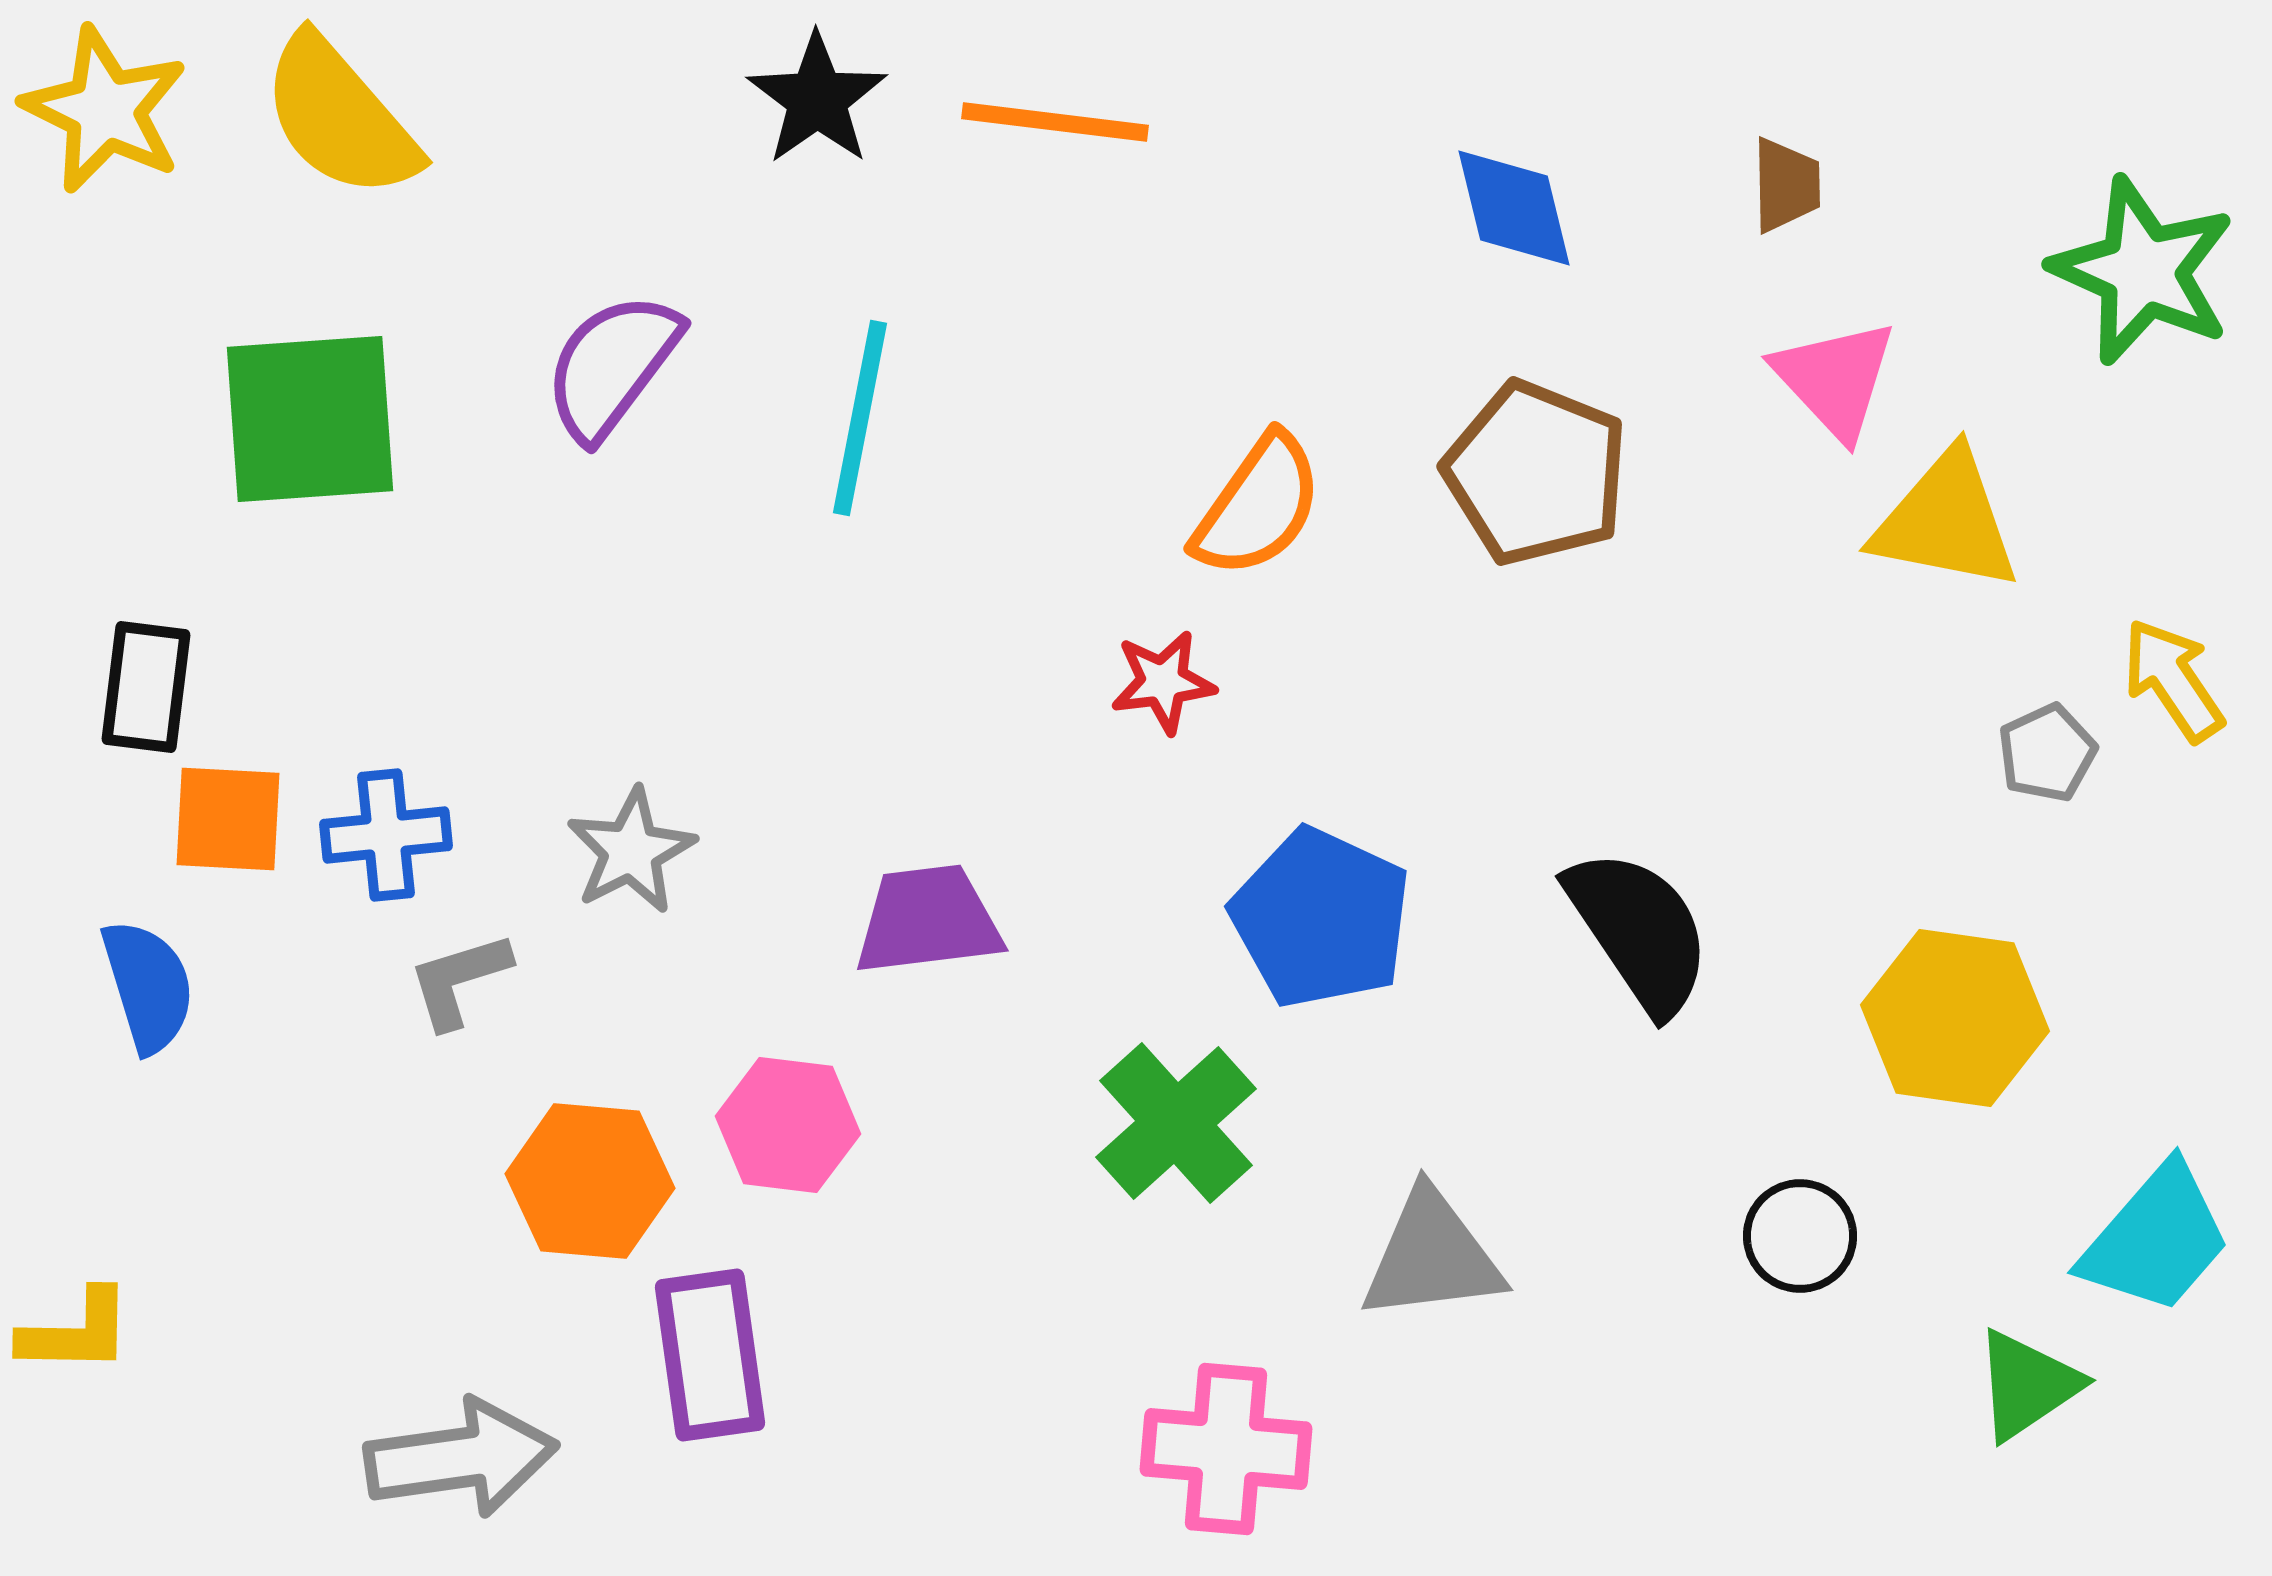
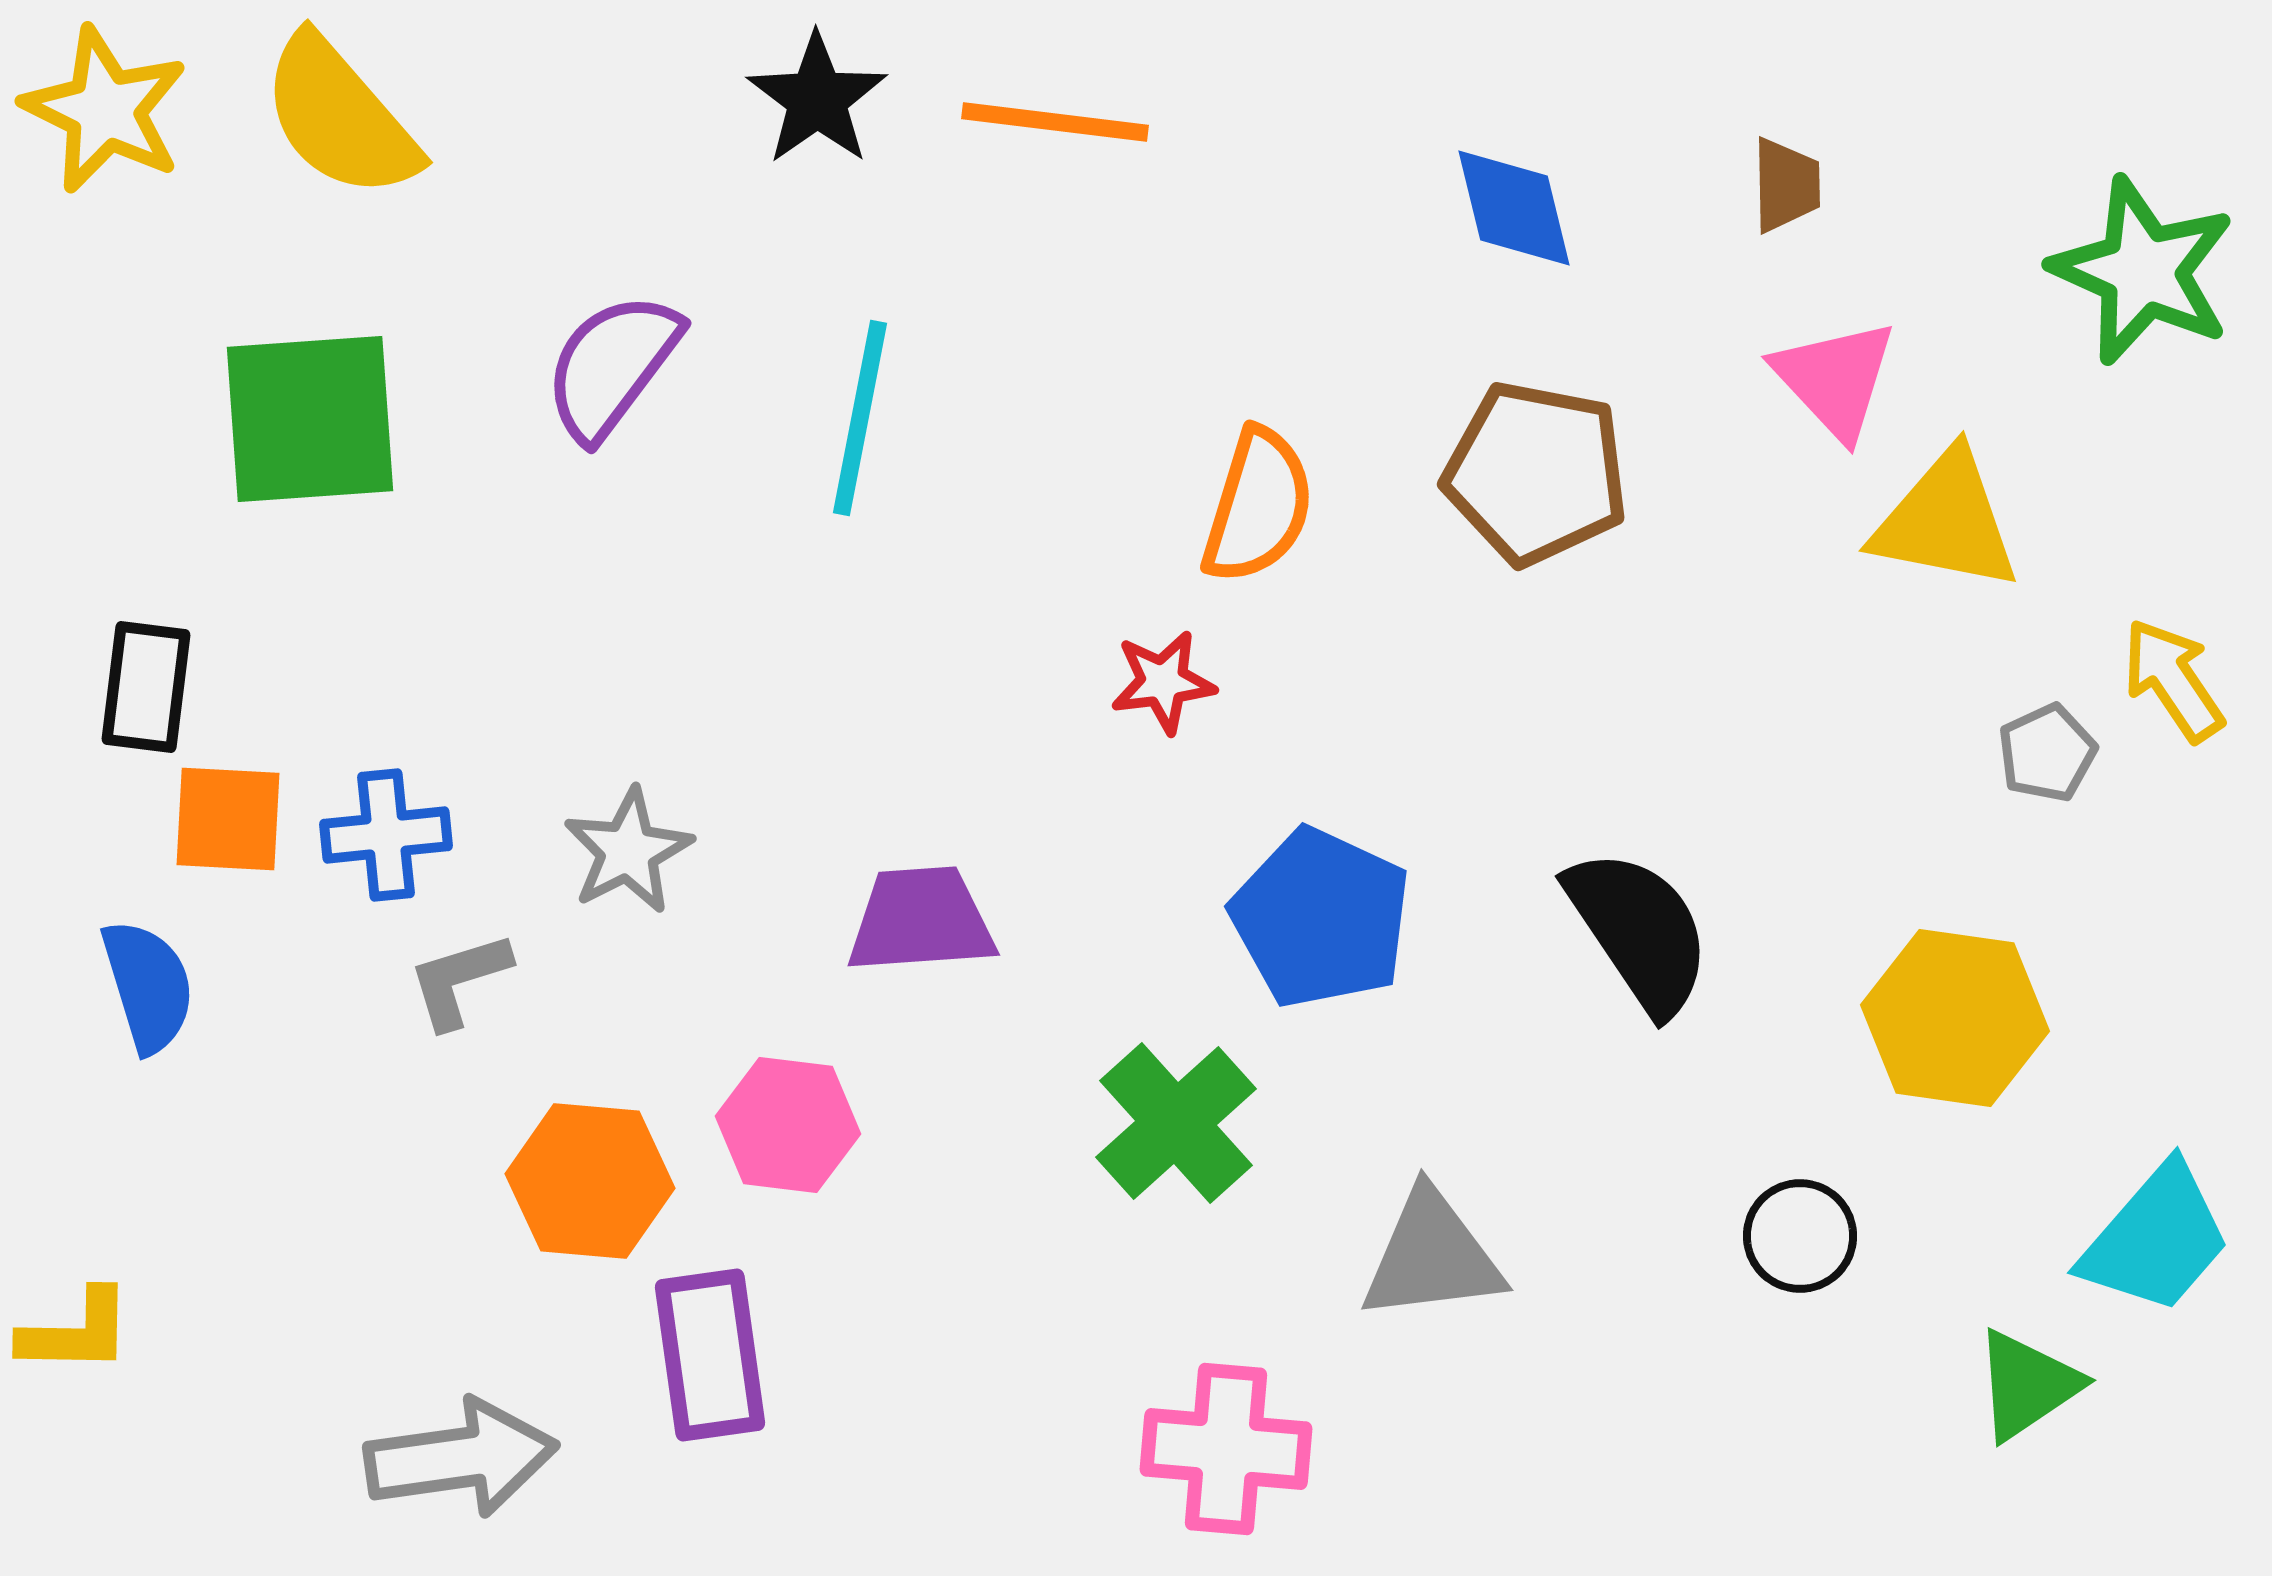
brown pentagon: rotated 11 degrees counterclockwise
orange semicircle: rotated 18 degrees counterclockwise
gray star: moved 3 px left
purple trapezoid: moved 7 px left; rotated 3 degrees clockwise
